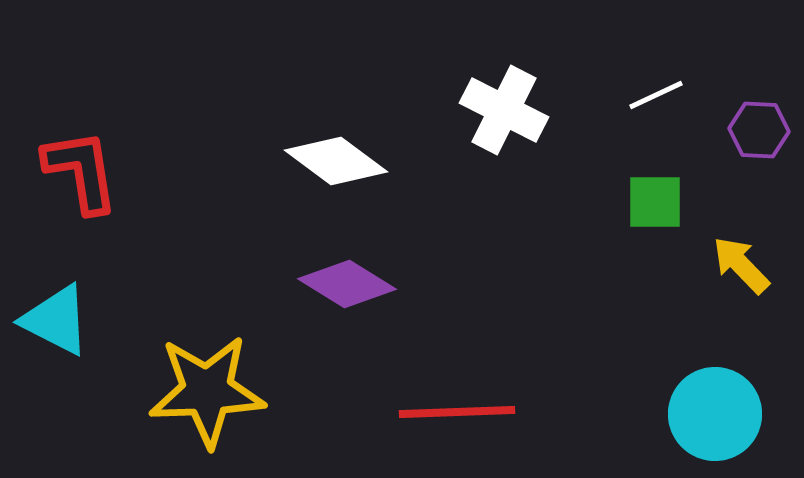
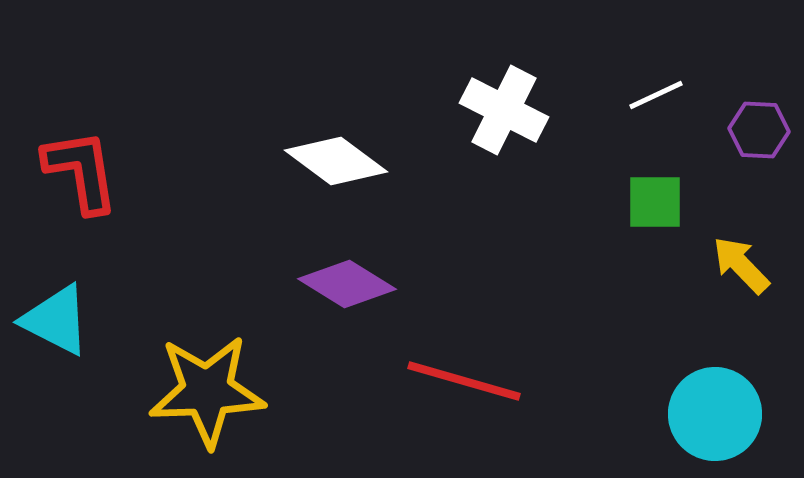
red line: moved 7 px right, 31 px up; rotated 18 degrees clockwise
